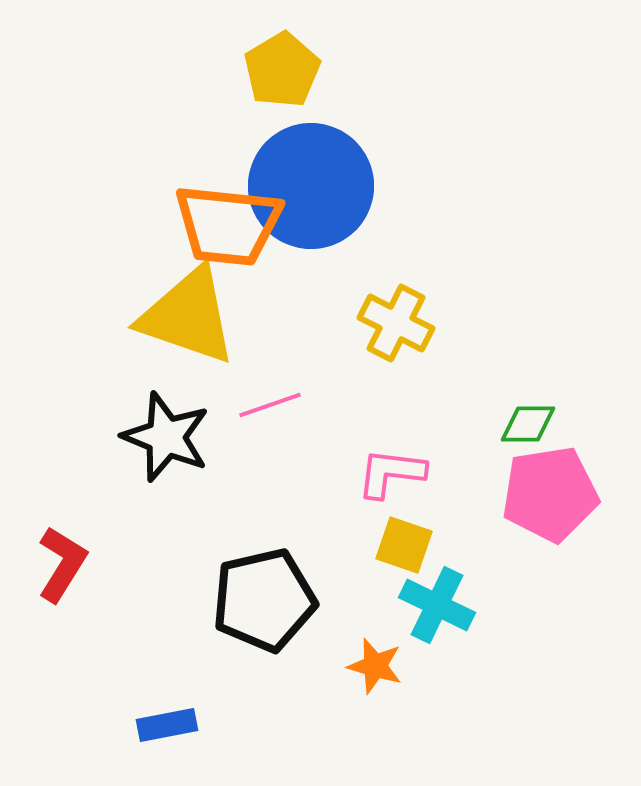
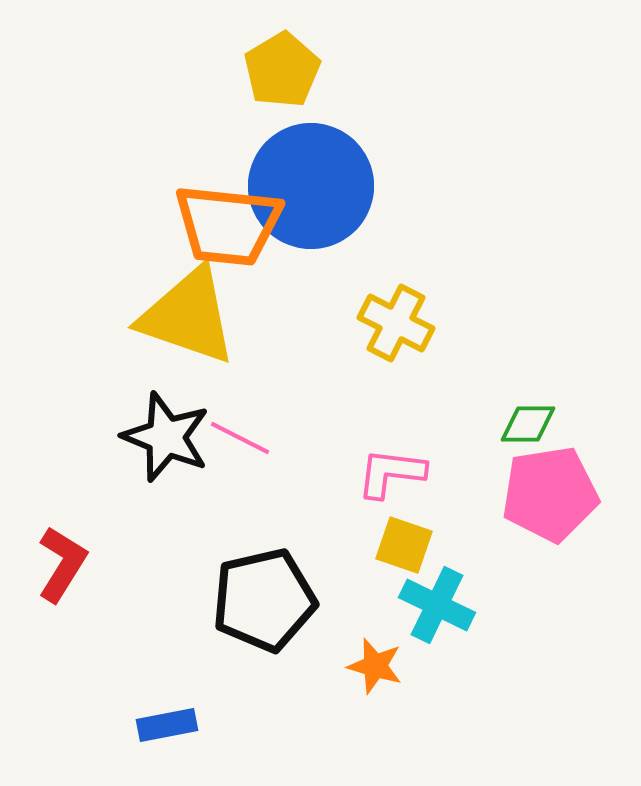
pink line: moved 30 px left, 33 px down; rotated 46 degrees clockwise
